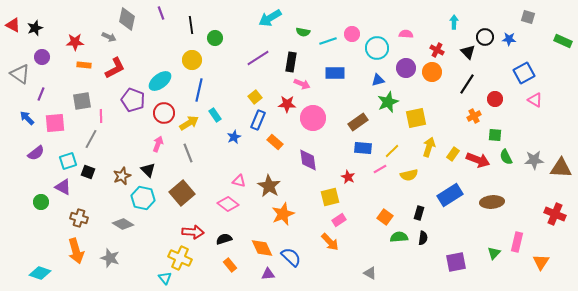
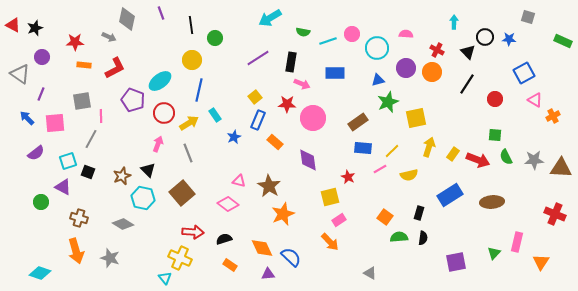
orange cross at (474, 116): moved 79 px right
orange rectangle at (230, 265): rotated 16 degrees counterclockwise
